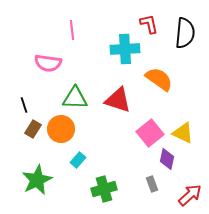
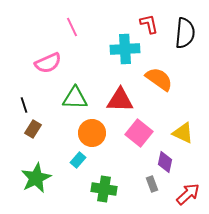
pink line: moved 3 px up; rotated 18 degrees counterclockwise
pink semicircle: rotated 32 degrees counterclockwise
red triangle: moved 2 px right; rotated 16 degrees counterclockwise
orange circle: moved 31 px right, 4 px down
pink square: moved 11 px left; rotated 12 degrees counterclockwise
purple diamond: moved 2 px left, 3 px down
green star: moved 1 px left, 2 px up
green cross: rotated 25 degrees clockwise
red arrow: moved 2 px left, 1 px up
